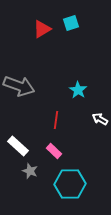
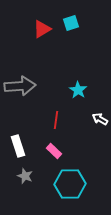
gray arrow: moved 1 px right; rotated 24 degrees counterclockwise
white rectangle: rotated 30 degrees clockwise
gray star: moved 5 px left, 5 px down
